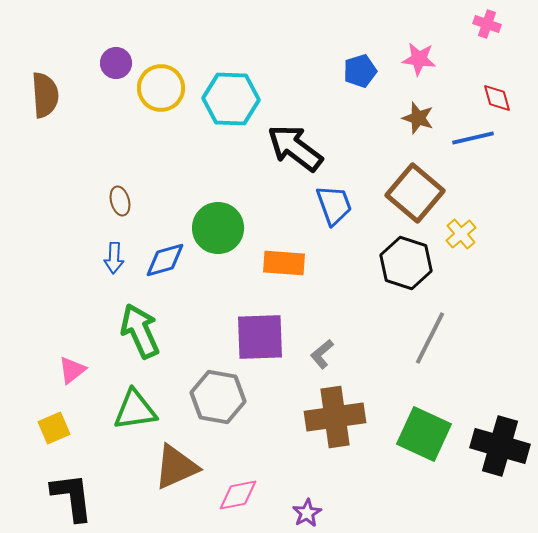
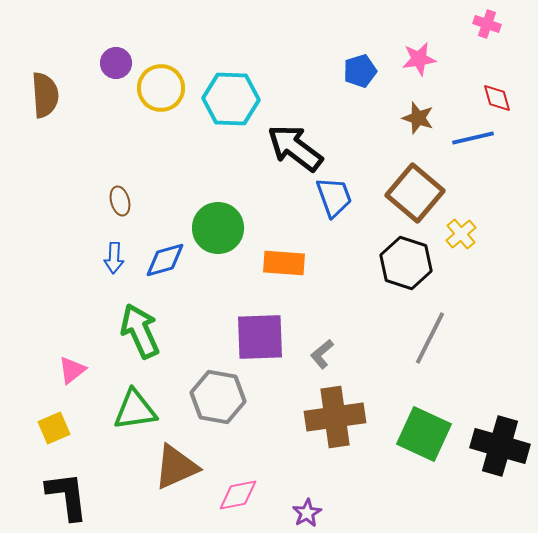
pink star: rotated 16 degrees counterclockwise
blue trapezoid: moved 8 px up
black L-shape: moved 5 px left, 1 px up
